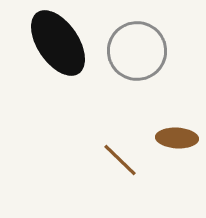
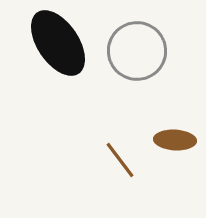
brown ellipse: moved 2 px left, 2 px down
brown line: rotated 9 degrees clockwise
